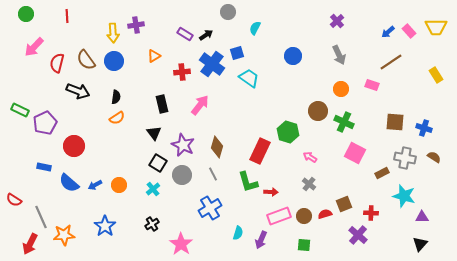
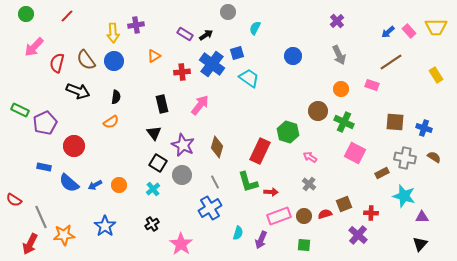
red line at (67, 16): rotated 48 degrees clockwise
orange semicircle at (117, 118): moved 6 px left, 4 px down
gray line at (213, 174): moved 2 px right, 8 px down
